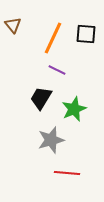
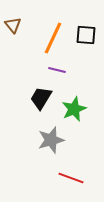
black square: moved 1 px down
purple line: rotated 12 degrees counterclockwise
red line: moved 4 px right, 5 px down; rotated 15 degrees clockwise
